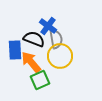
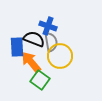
blue cross: rotated 18 degrees counterclockwise
gray semicircle: moved 5 px left, 3 px down
blue rectangle: moved 2 px right, 3 px up
green square: rotated 30 degrees counterclockwise
